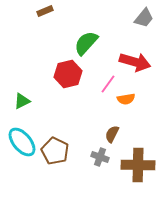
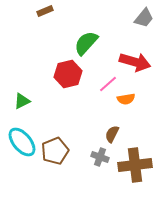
pink line: rotated 12 degrees clockwise
brown pentagon: rotated 24 degrees clockwise
brown cross: moved 3 px left; rotated 8 degrees counterclockwise
